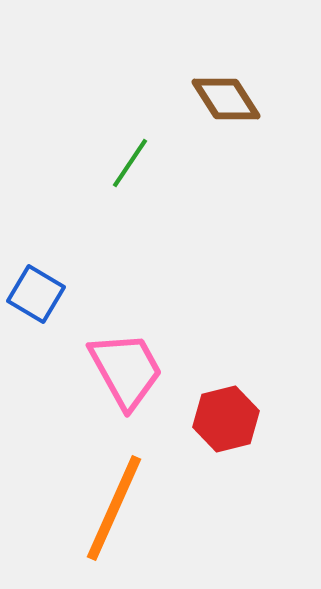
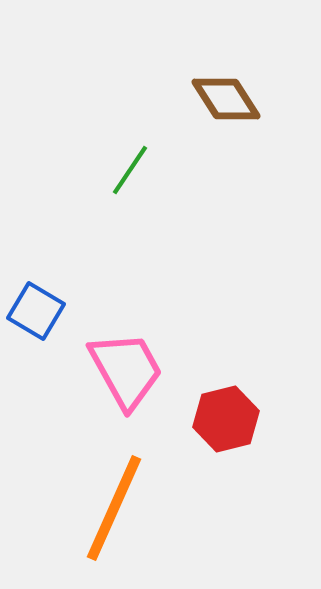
green line: moved 7 px down
blue square: moved 17 px down
